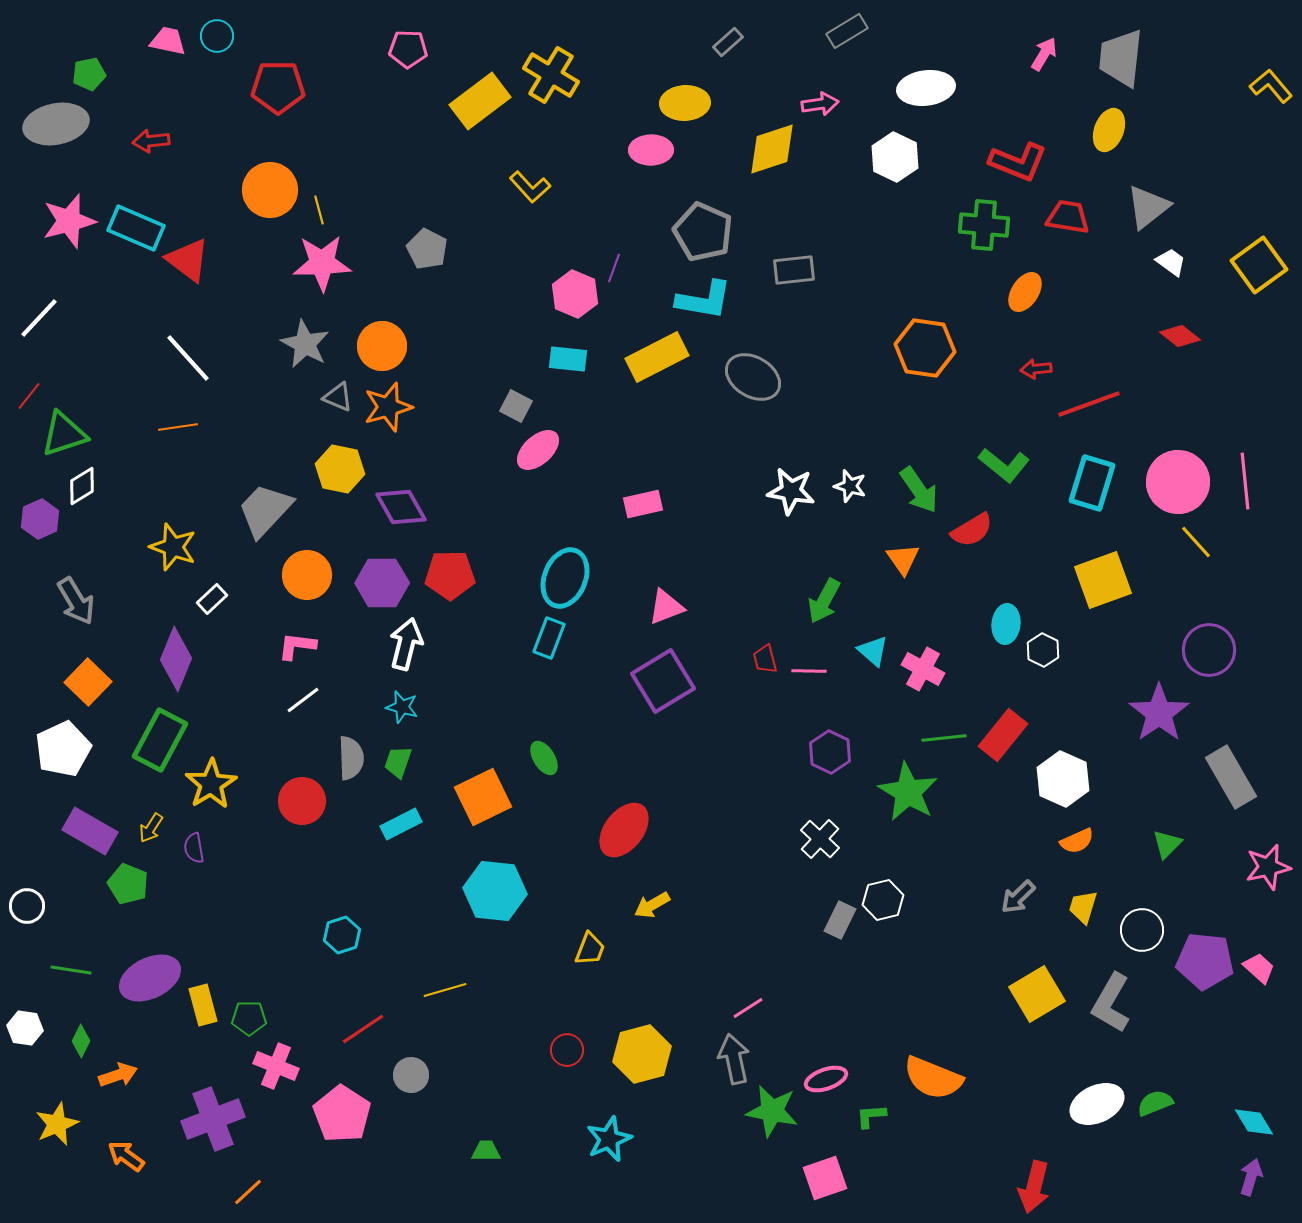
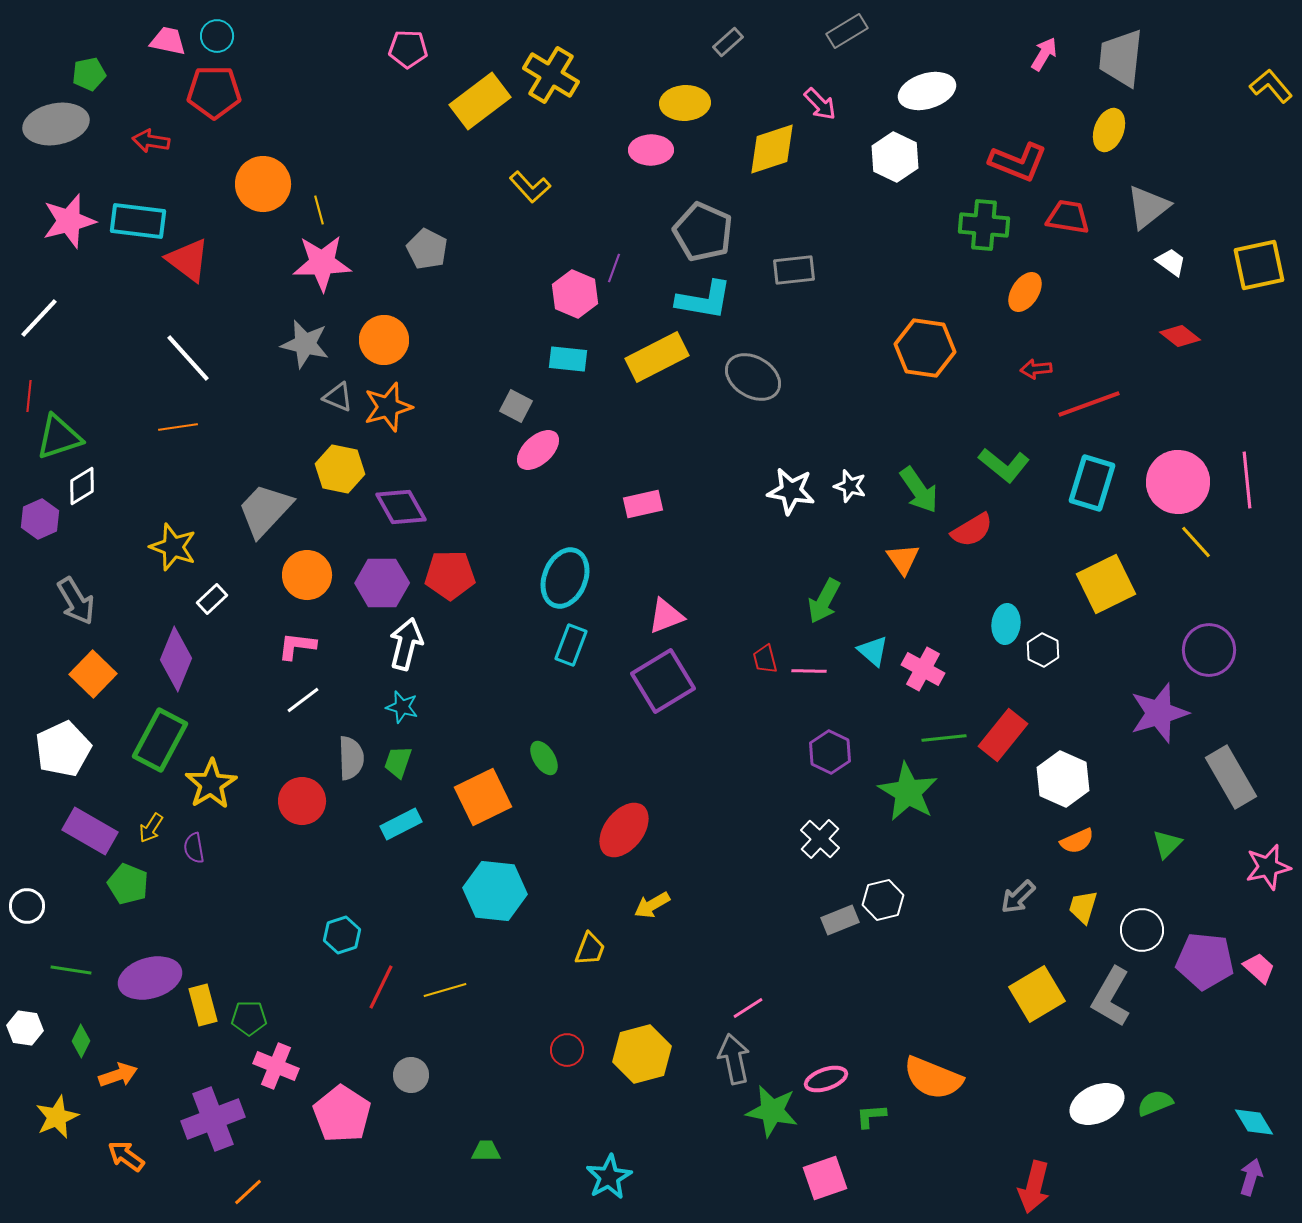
red pentagon at (278, 87): moved 64 px left, 5 px down
white ellipse at (926, 88): moved 1 px right, 3 px down; rotated 10 degrees counterclockwise
pink arrow at (820, 104): rotated 54 degrees clockwise
red arrow at (151, 141): rotated 15 degrees clockwise
orange circle at (270, 190): moved 7 px left, 6 px up
cyan rectangle at (136, 228): moved 2 px right, 7 px up; rotated 16 degrees counterclockwise
yellow square at (1259, 265): rotated 24 degrees clockwise
gray star at (305, 344): rotated 15 degrees counterclockwise
orange circle at (382, 346): moved 2 px right, 6 px up
red line at (29, 396): rotated 32 degrees counterclockwise
green triangle at (64, 434): moved 5 px left, 3 px down
pink line at (1245, 481): moved 2 px right, 1 px up
yellow square at (1103, 580): moved 3 px right, 4 px down; rotated 6 degrees counterclockwise
pink triangle at (666, 607): moved 9 px down
cyan rectangle at (549, 638): moved 22 px right, 7 px down
orange square at (88, 682): moved 5 px right, 8 px up
purple star at (1159, 713): rotated 18 degrees clockwise
gray rectangle at (840, 920): rotated 42 degrees clockwise
purple ellipse at (150, 978): rotated 10 degrees clockwise
gray L-shape at (1111, 1003): moved 6 px up
red line at (363, 1029): moved 18 px right, 42 px up; rotated 30 degrees counterclockwise
yellow star at (57, 1124): moved 7 px up
cyan star at (609, 1139): moved 38 px down; rotated 6 degrees counterclockwise
